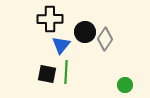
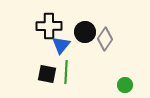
black cross: moved 1 px left, 7 px down
